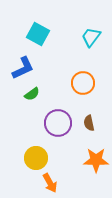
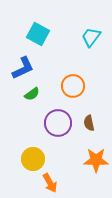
orange circle: moved 10 px left, 3 px down
yellow circle: moved 3 px left, 1 px down
